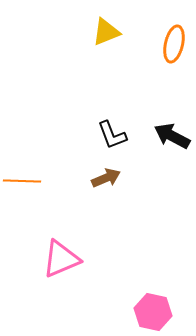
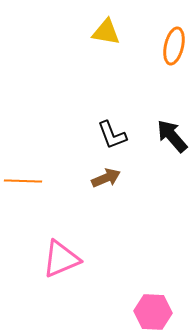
yellow triangle: rotated 32 degrees clockwise
orange ellipse: moved 2 px down
black arrow: rotated 21 degrees clockwise
orange line: moved 1 px right
pink hexagon: rotated 9 degrees counterclockwise
